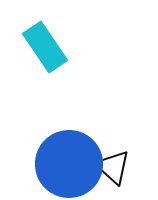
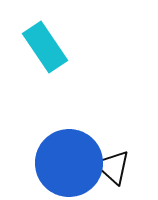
blue circle: moved 1 px up
